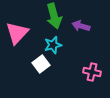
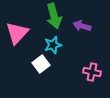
purple arrow: moved 1 px right
